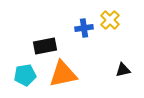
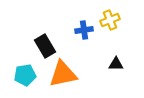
yellow cross: rotated 24 degrees clockwise
blue cross: moved 2 px down
black rectangle: rotated 70 degrees clockwise
black triangle: moved 7 px left, 6 px up; rotated 14 degrees clockwise
